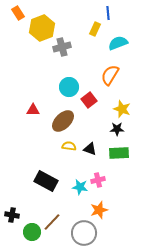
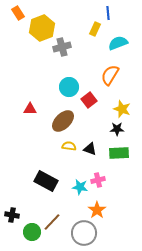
red triangle: moved 3 px left, 1 px up
orange star: moved 2 px left; rotated 18 degrees counterclockwise
